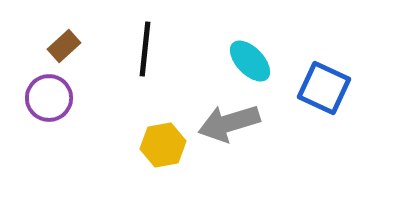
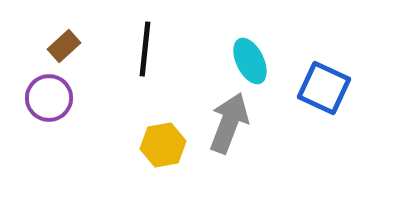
cyan ellipse: rotated 18 degrees clockwise
gray arrow: rotated 128 degrees clockwise
